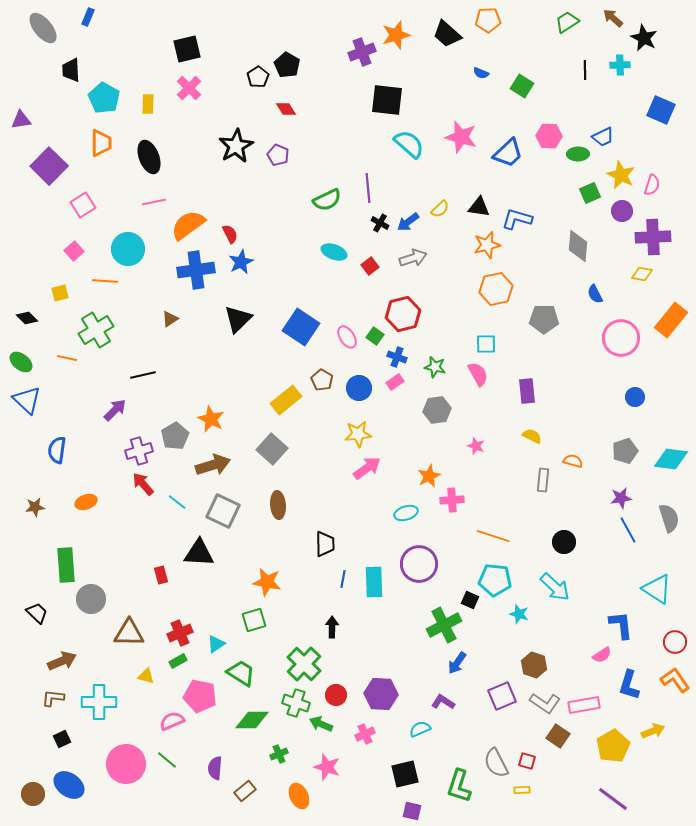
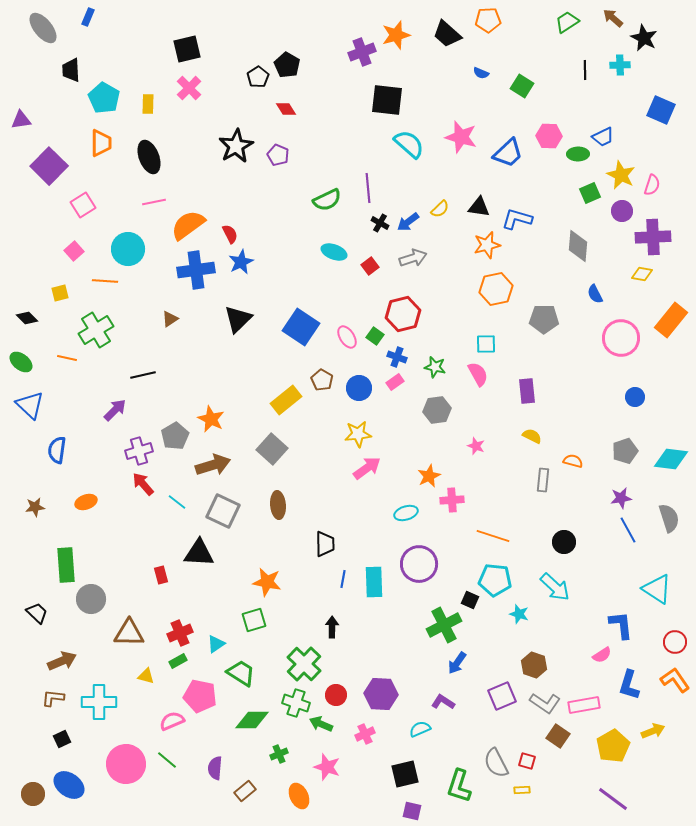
blue triangle at (27, 400): moved 3 px right, 5 px down
